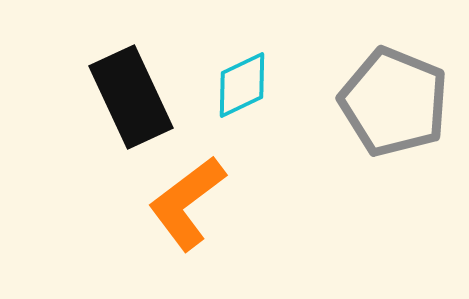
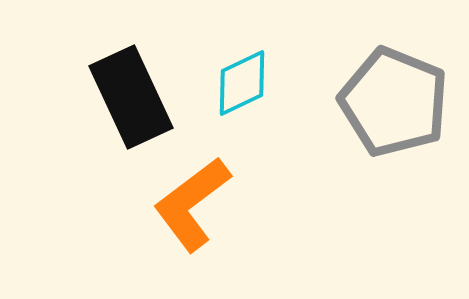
cyan diamond: moved 2 px up
orange L-shape: moved 5 px right, 1 px down
